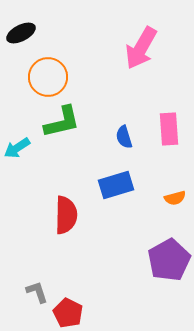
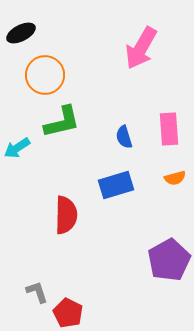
orange circle: moved 3 px left, 2 px up
orange semicircle: moved 20 px up
